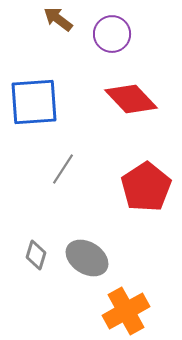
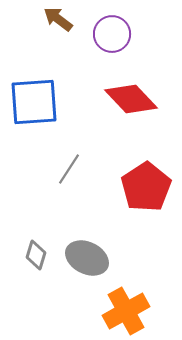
gray line: moved 6 px right
gray ellipse: rotated 6 degrees counterclockwise
